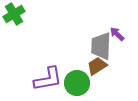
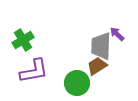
green cross: moved 9 px right, 26 px down
purple L-shape: moved 14 px left, 8 px up
